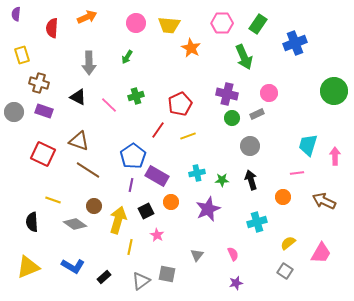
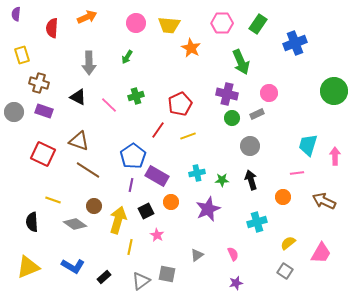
green arrow at (244, 57): moved 3 px left, 5 px down
gray triangle at (197, 255): rotated 16 degrees clockwise
